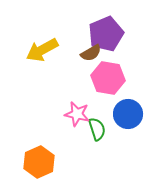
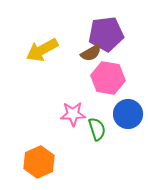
purple pentagon: rotated 16 degrees clockwise
pink star: moved 4 px left; rotated 15 degrees counterclockwise
